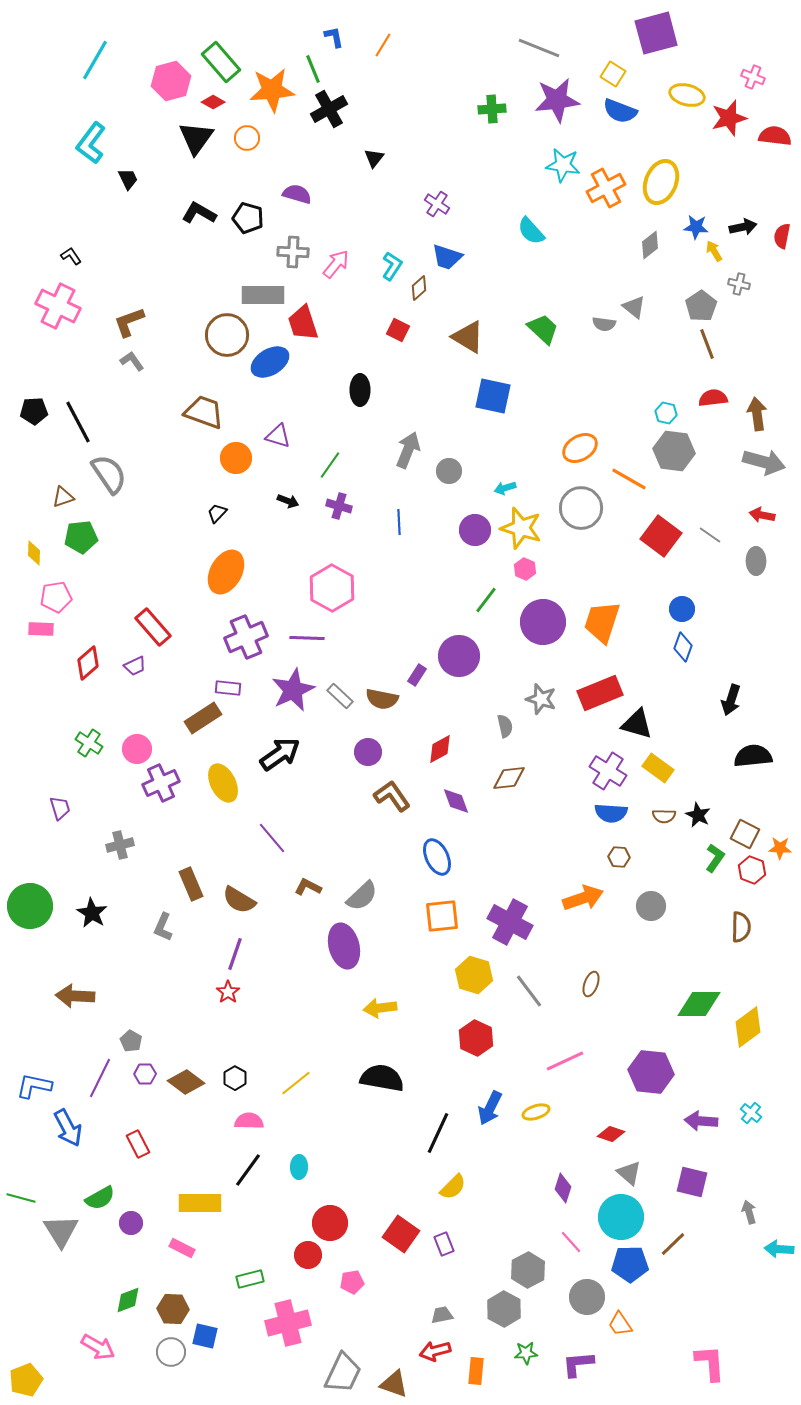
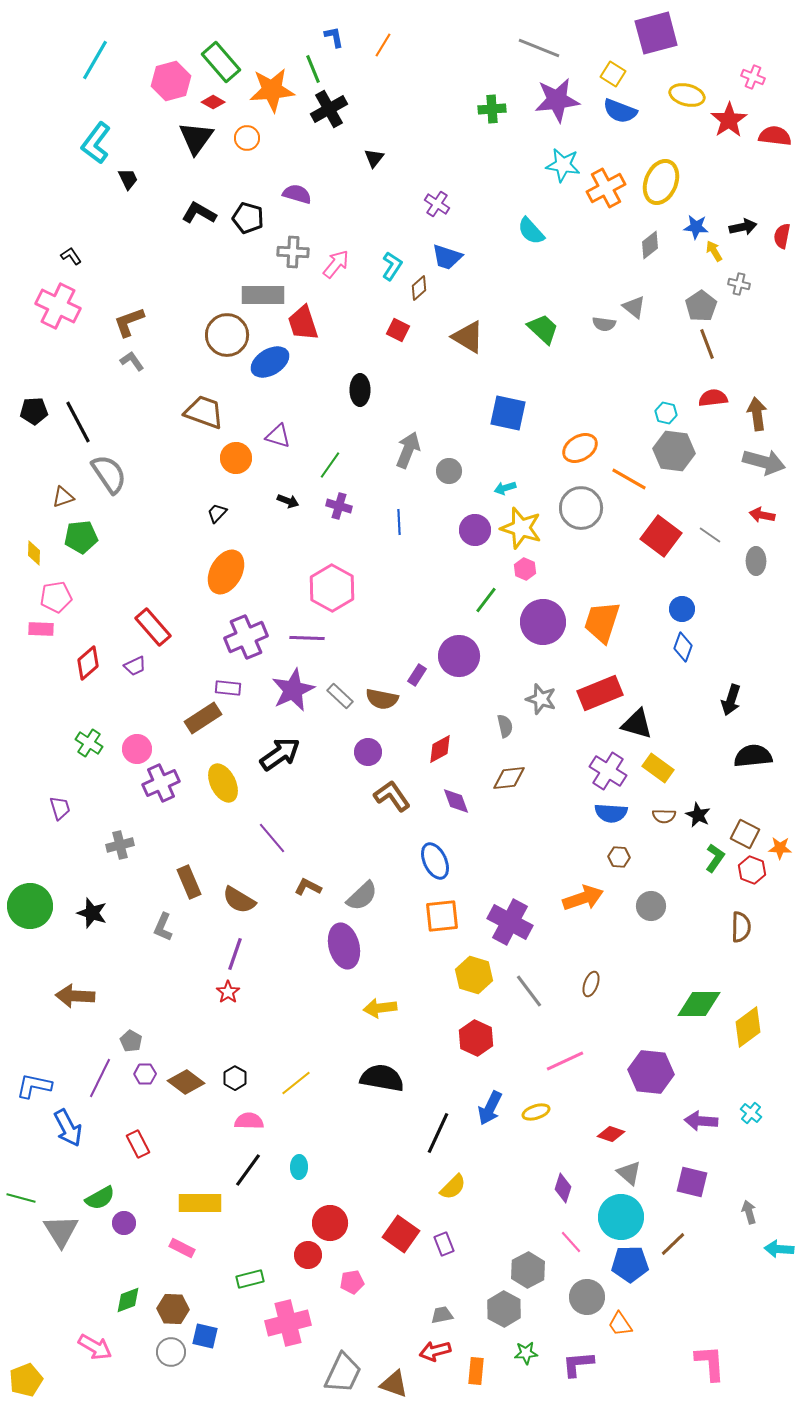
red star at (729, 118): moved 2 px down; rotated 18 degrees counterclockwise
cyan L-shape at (91, 143): moved 5 px right
blue square at (493, 396): moved 15 px right, 17 px down
blue ellipse at (437, 857): moved 2 px left, 4 px down
brown rectangle at (191, 884): moved 2 px left, 2 px up
black star at (92, 913): rotated 12 degrees counterclockwise
purple circle at (131, 1223): moved 7 px left
pink arrow at (98, 1347): moved 3 px left
